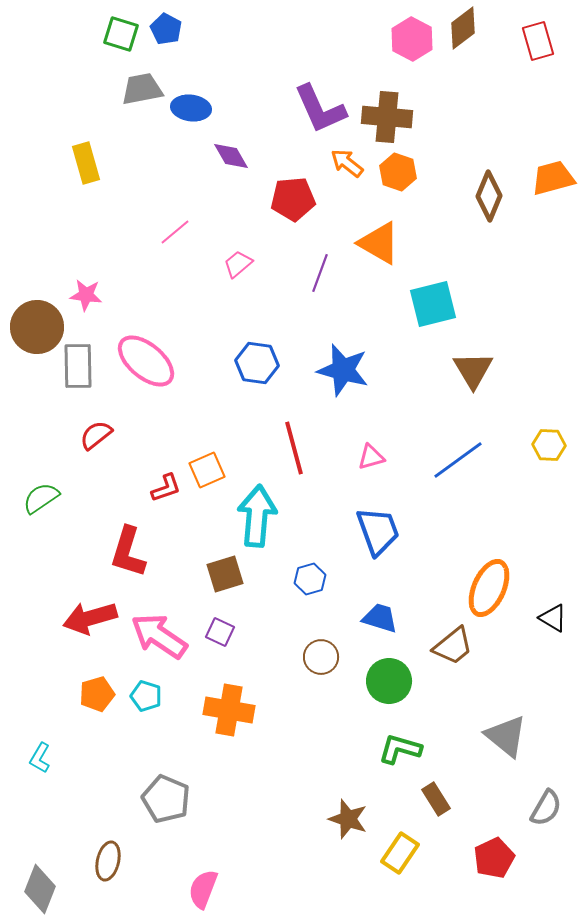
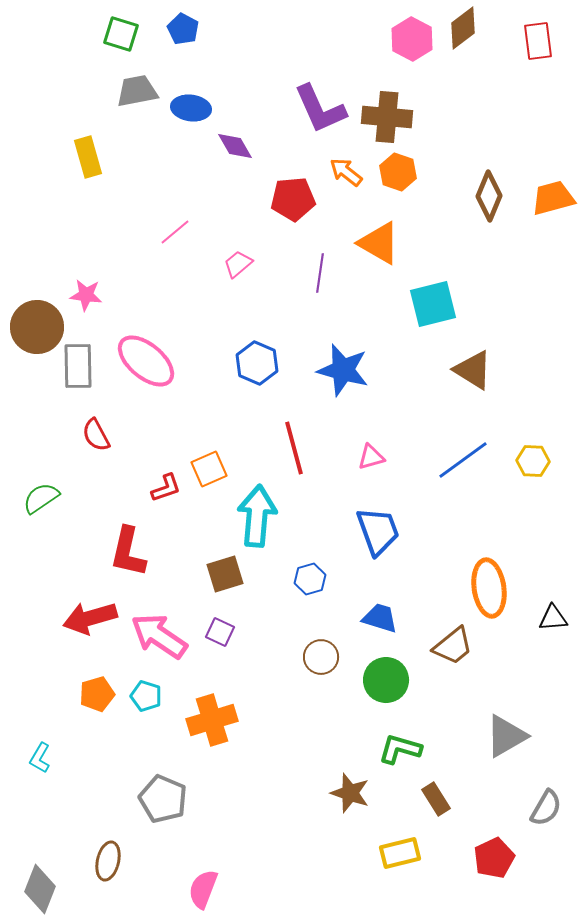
blue pentagon at (166, 29): moved 17 px right
red rectangle at (538, 41): rotated 9 degrees clockwise
gray trapezoid at (142, 89): moved 5 px left, 2 px down
purple diamond at (231, 156): moved 4 px right, 10 px up
yellow rectangle at (86, 163): moved 2 px right, 6 px up
orange arrow at (347, 163): moved 1 px left, 9 px down
orange trapezoid at (553, 178): moved 20 px down
purple line at (320, 273): rotated 12 degrees counterclockwise
blue hexagon at (257, 363): rotated 15 degrees clockwise
brown triangle at (473, 370): rotated 27 degrees counterclockwise
red semicircle at (96, 435): rotated 80 degrees counterclockwise
yellow hexagon at (549, 445): moved 16 px left, 16 px down
blue line at (458, 460): moved 5 px right
orange square at (207, 470): moved 2 px right, 1 px up
red L-shape at (128, 552): rotated 4 degrees counterclockwise
orange ellipse at (489, 588): rotated 32 degrees counterclockwise
black triangle at (553, 618): rotated 36 degrees counterclockwise
green circle at (389, 681): moved 3 px left, 1 px up
orange cross at (229, 710): moved 17 px left, 10 px down; rotated 27 degrees counterclockwise
gray triangle at (506, 736): rotated 51 degrees clockwise
gray pentagon at (166, 799): moved 3 px left
brown star at (348, 819): moved 2 px right, 26 px up
yellow rectangle at (400, 853): rotated 42 degrees clockwise
